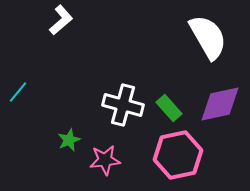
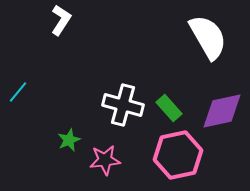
white L-shape: rotated 16 degrees counterclockwise
purple diamond: moved 2 px right, 7 px down
